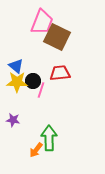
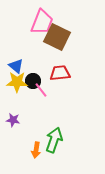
pink line: rotated 56 degrees counterclockwise
green arrow: moved 5 px right, 2 px down; rotated 20 degrees clockwise
orange arrow: rotated 28 degrees counterclockwise
